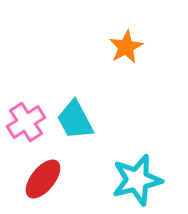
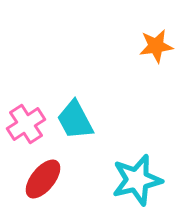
orange star: moved 30 px right, 1 px up; rotated 20 degrees clockwise
pink cross: moved 2 px down
